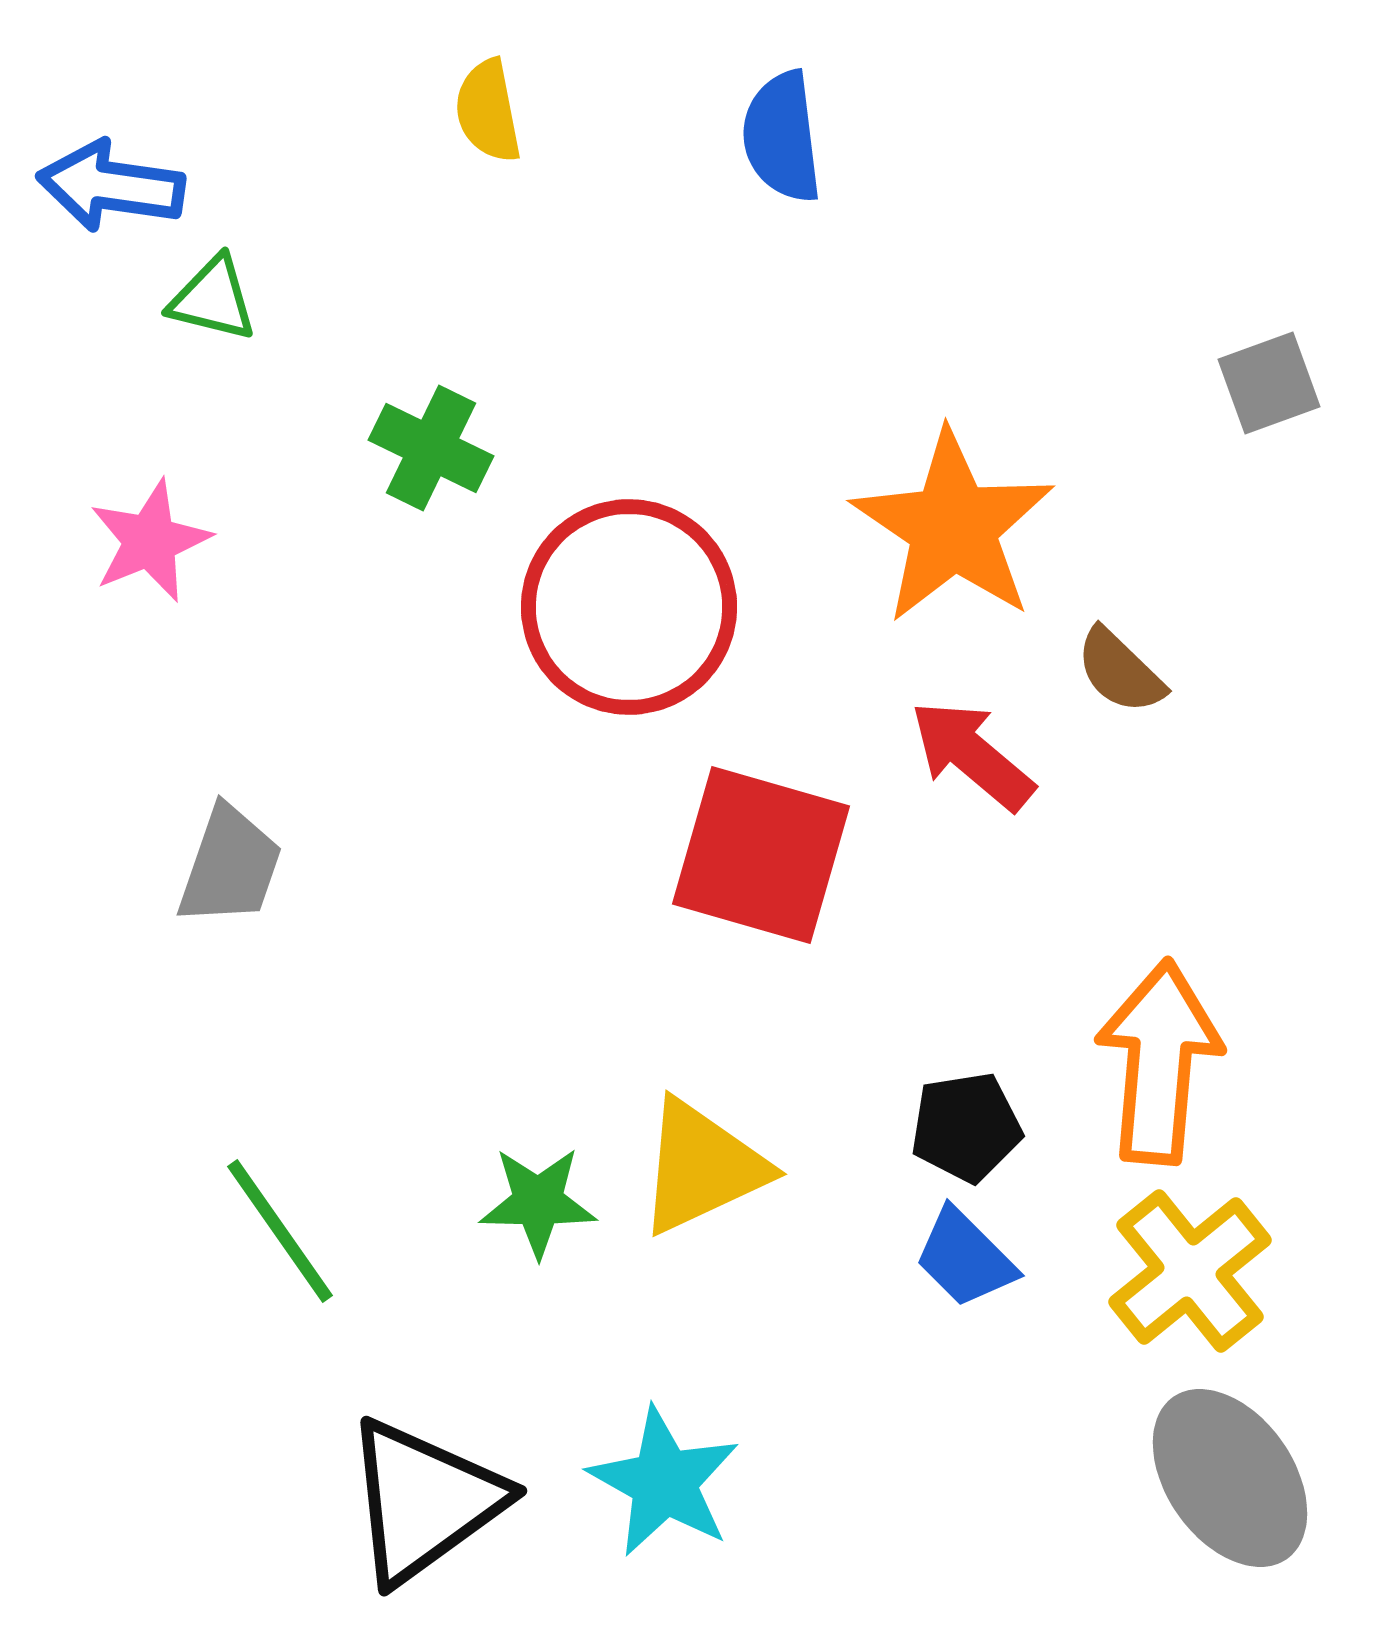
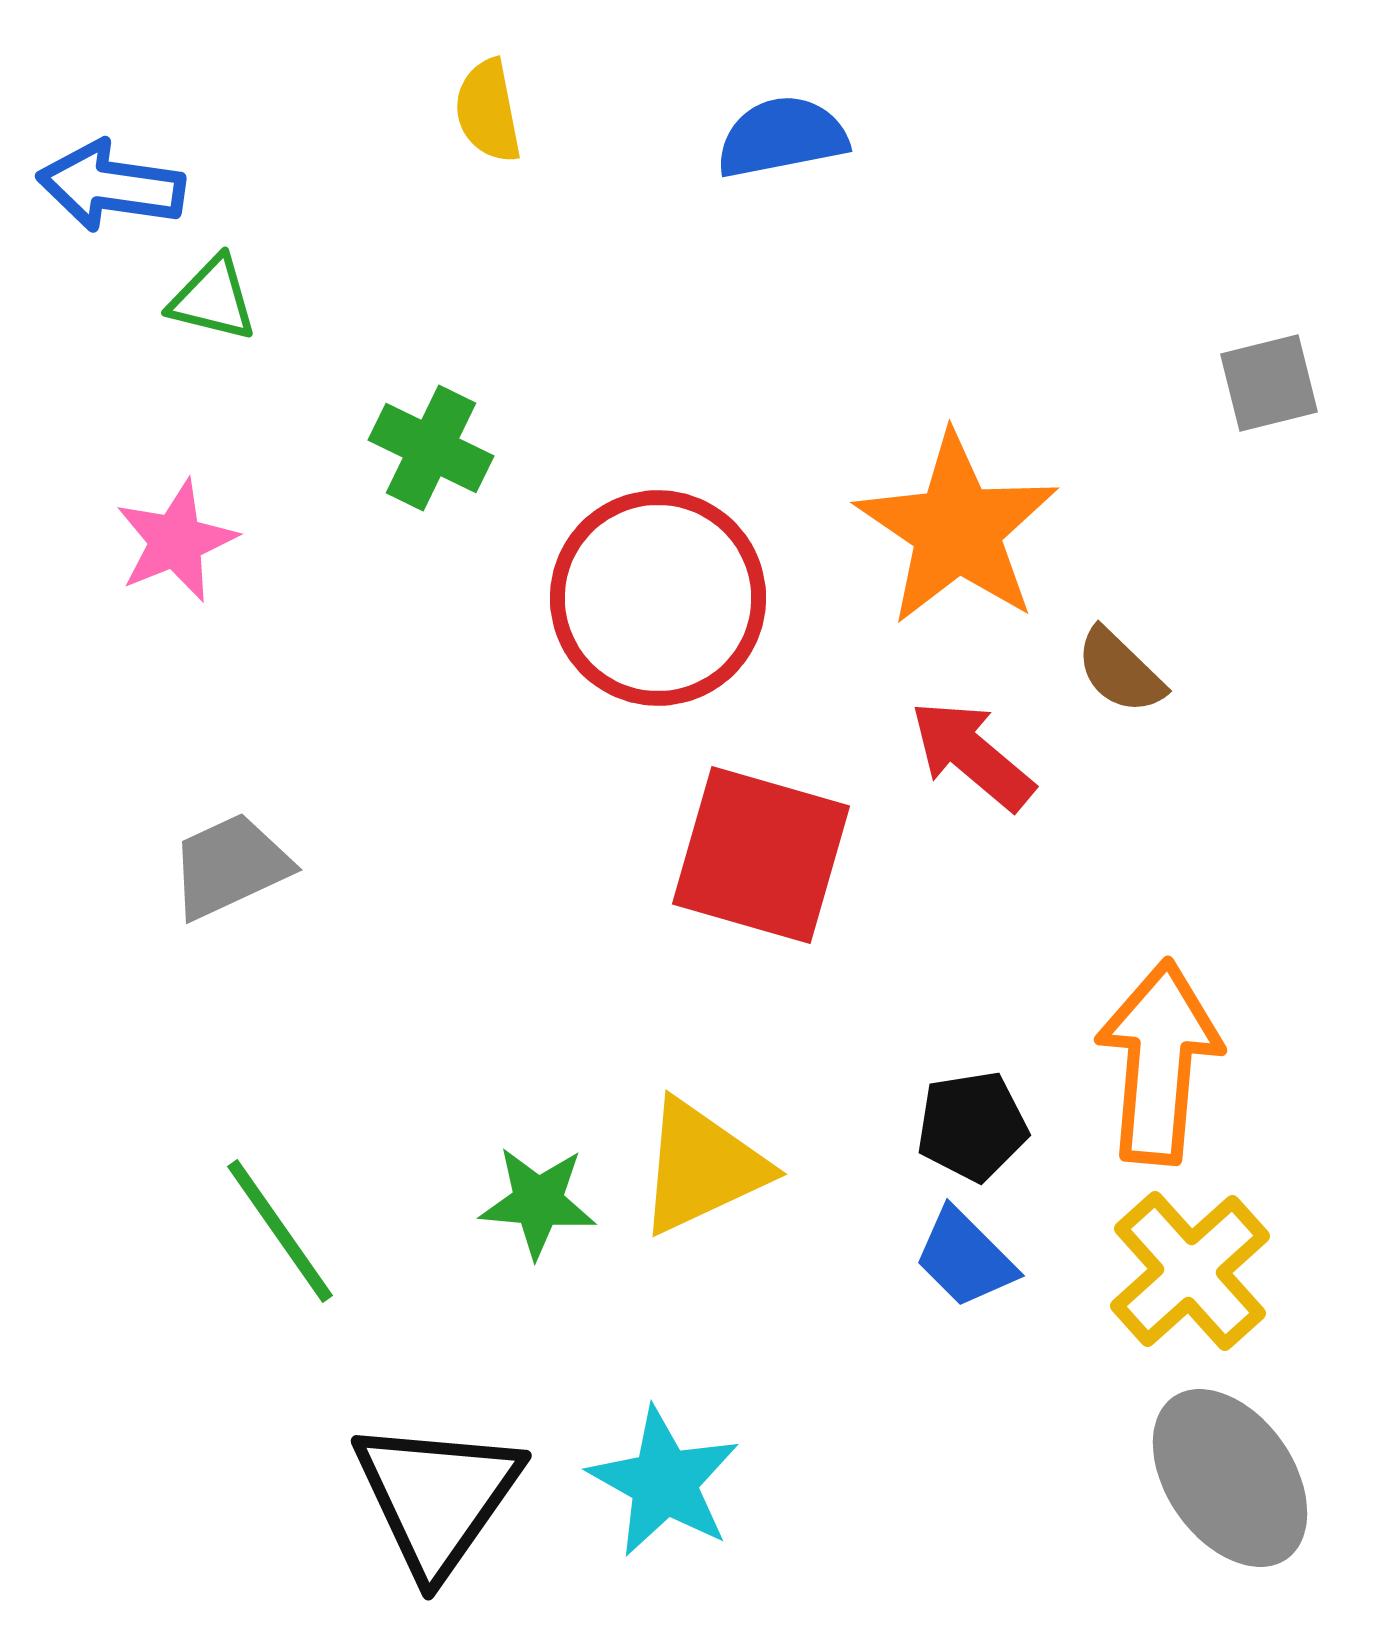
blue semicircle: rotated 86 degrees clockwise
gray square: rotated 6 degrees clockwise
orange star: moved 4 px right, 2 px down
pink star: moved 26 px right
red circle: moved 29 px right, 9 px up
gray trapezoid: rotated 134 degrees counterclockwise
black pentagon: moved 6 px right, 1 px up
green star: rotated 4 degrees clockwise
yellow cross: rotated 3 degrees counterclockwise
black triangle: moved 13 px right, 4 px up; rotated 19 degrees counterclockwise
